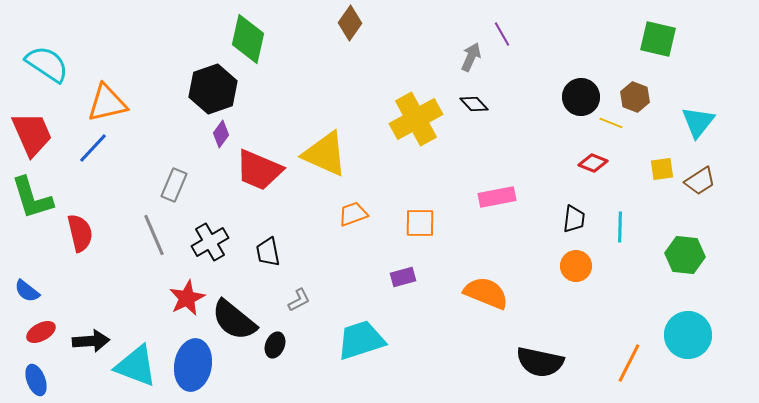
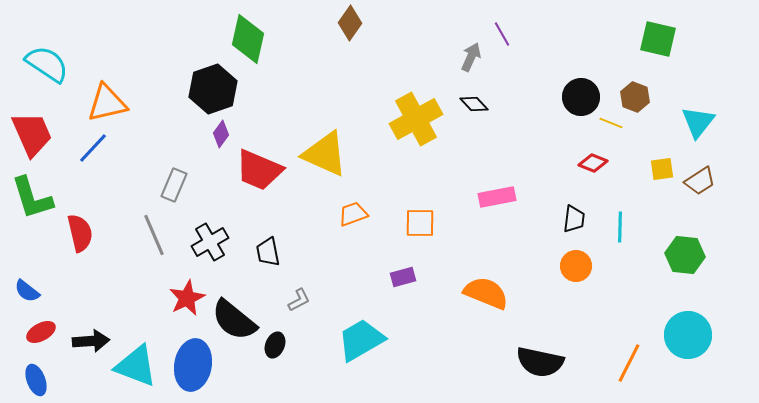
cyan trapezoid at (361, 340): rotated 12 degrees counterclockwise
